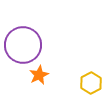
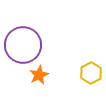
yellow hexagon: moved 10 px up
